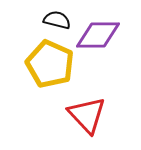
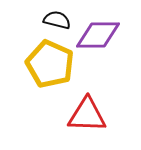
red triangle: rotated 45 degrees counterclockwise
